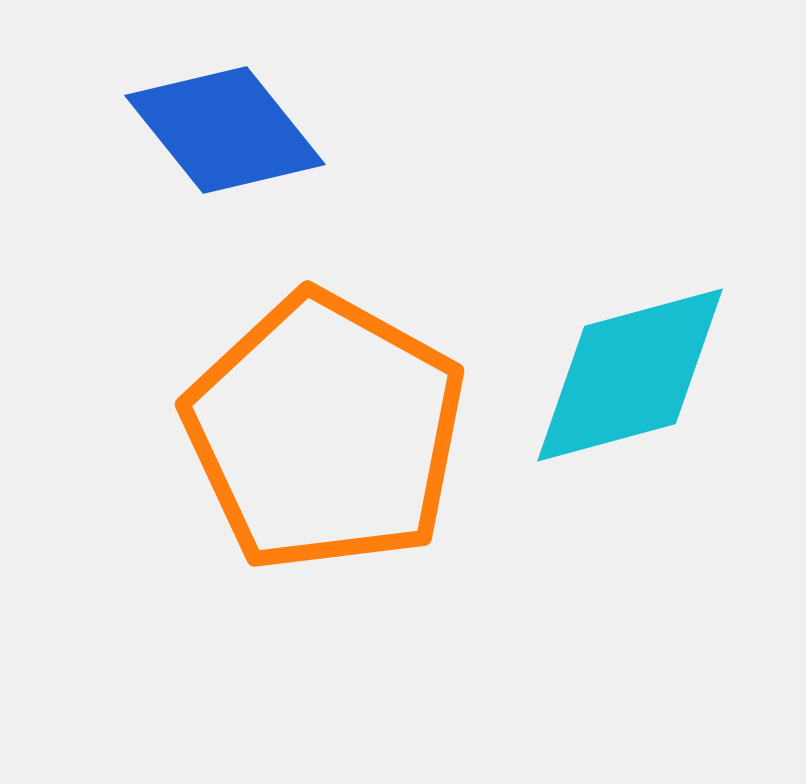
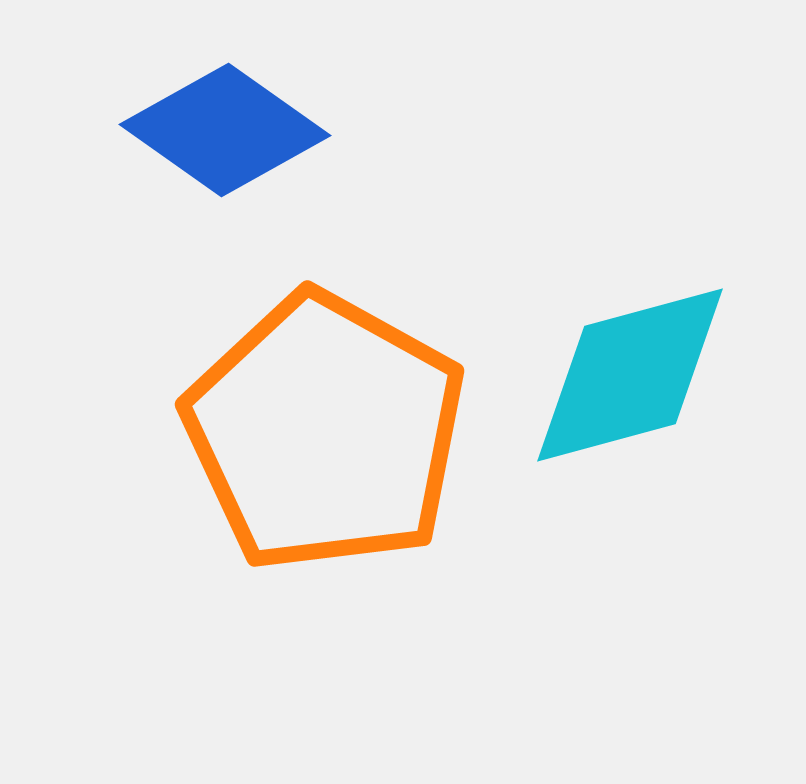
blue diamond: rotated 16 degrees counterclockwise
